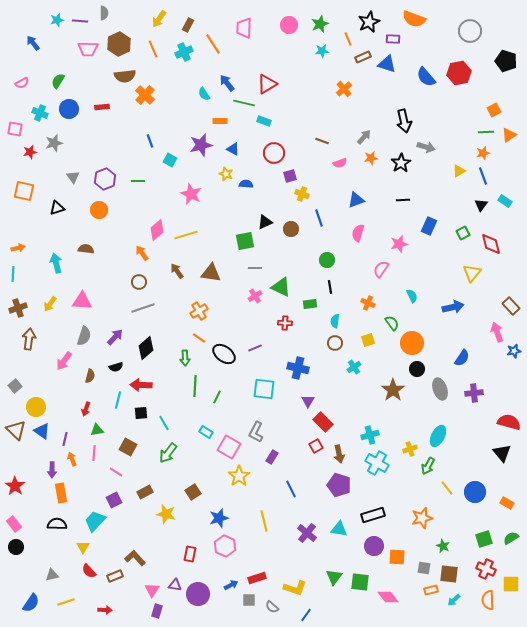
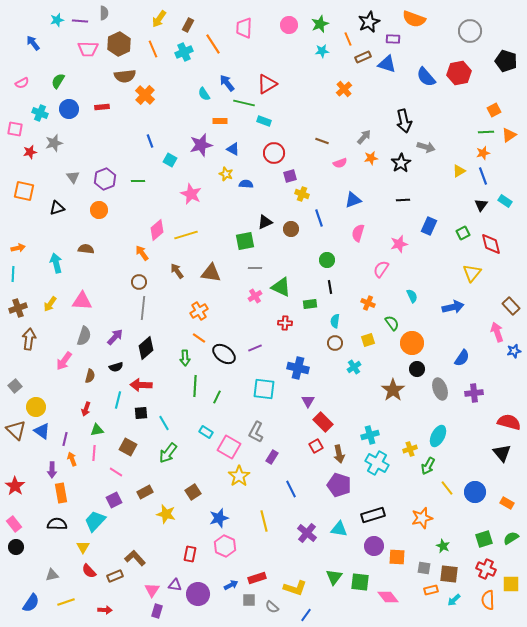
blue triangle at (356, 200): moved 3 px left
gray line at (143, 308): rotated 65 degrees counterclockwise
